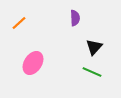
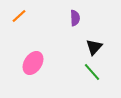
orange line: moved 7 px up
green line: rotated 24 degrees clockwise
